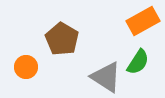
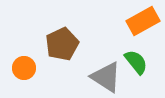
brown pentagon: moved 5 px down; rotated 16 degrees clockwise
green semicircle: moved 2 px left; rotated 72 degrees counterclockwise
orange circle: moved 2 px left, 1 px down
